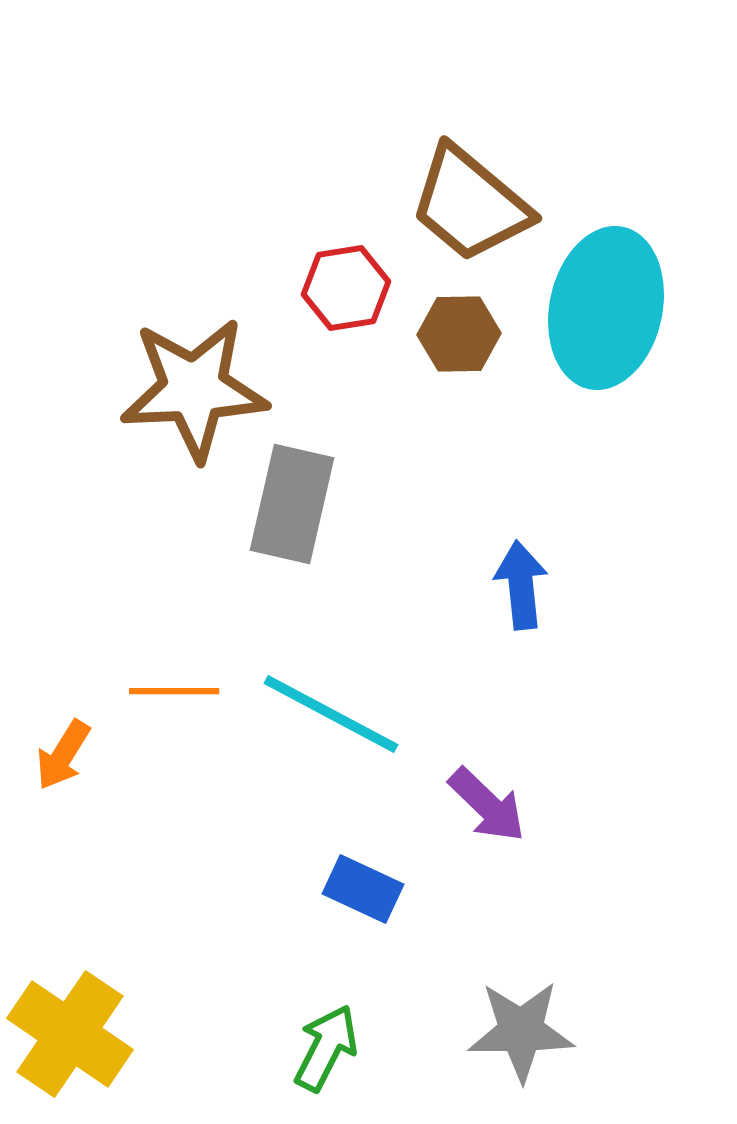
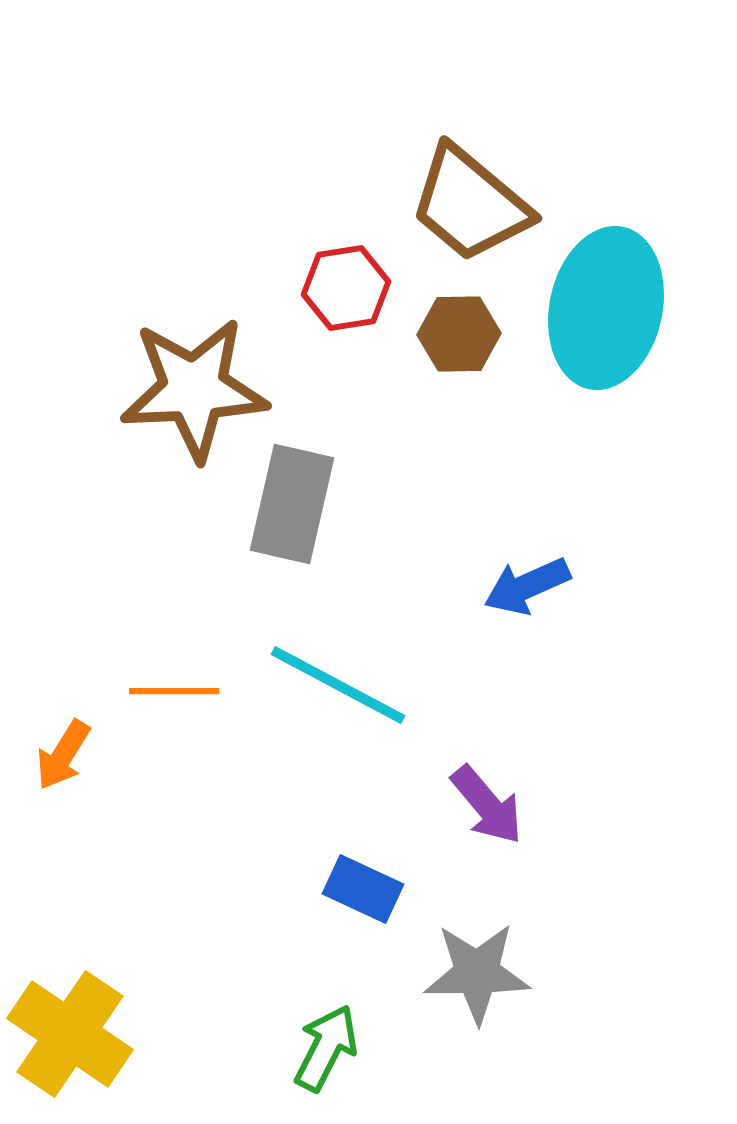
blue arrow: moved 6 px right, 1 px down; rotated 108 degrees counterclockwise
cyan line: moved 7 px right, 29 px up
purple arrow: rotated 6 degrees clockwise
gray star: moved 44 px left, 58 px up
